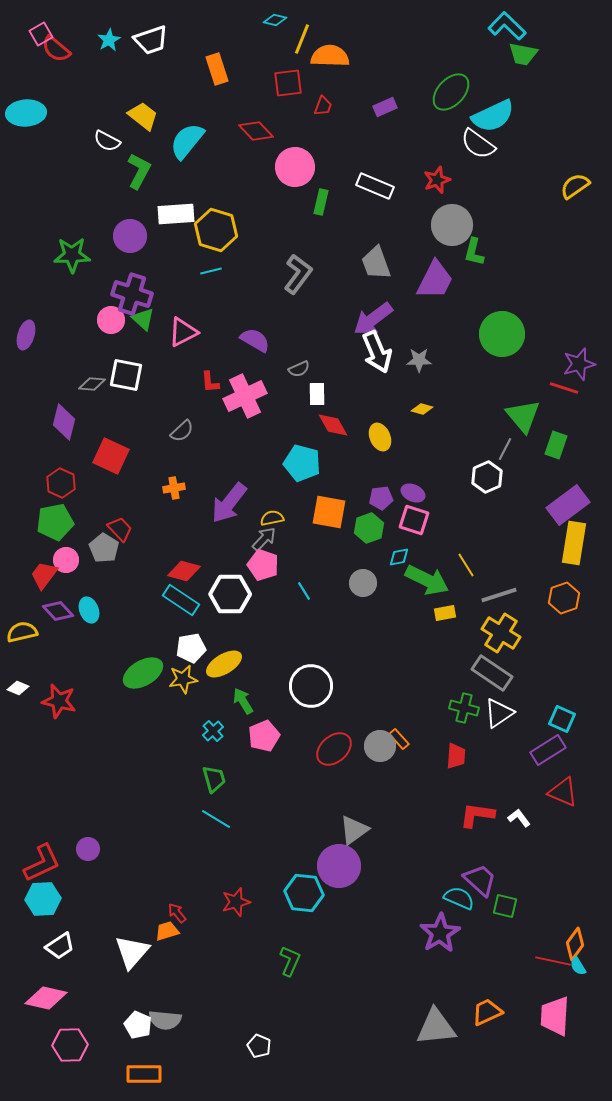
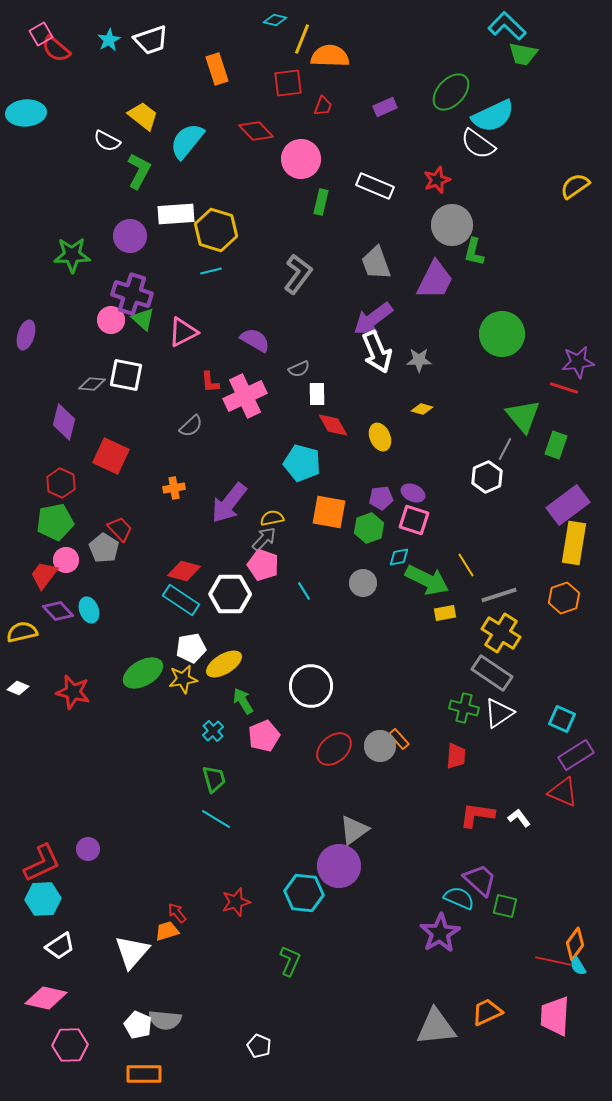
pink circle at (295, 167): moved 6 px right, 8 px up
purple star at (579, 364): moved 1 px left, 2 px up; rotated 8 degrees clockwise
gray semicircle at (182, 431): moved 9 px right, 5 px up
red star at (59, 701): moved 14 px right, 9 px up
purple rectangle at (548, 750): moved 28 px right, 5 px down
